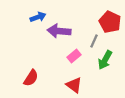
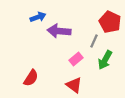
pink rectangle: moved 2 px right, 3 px down
